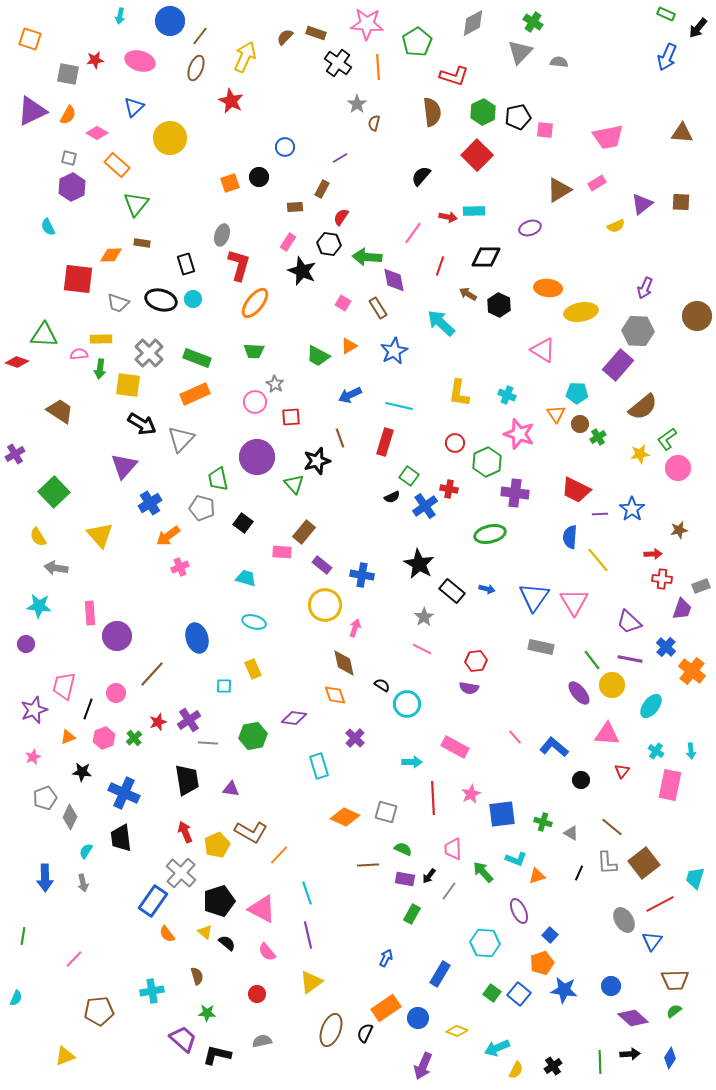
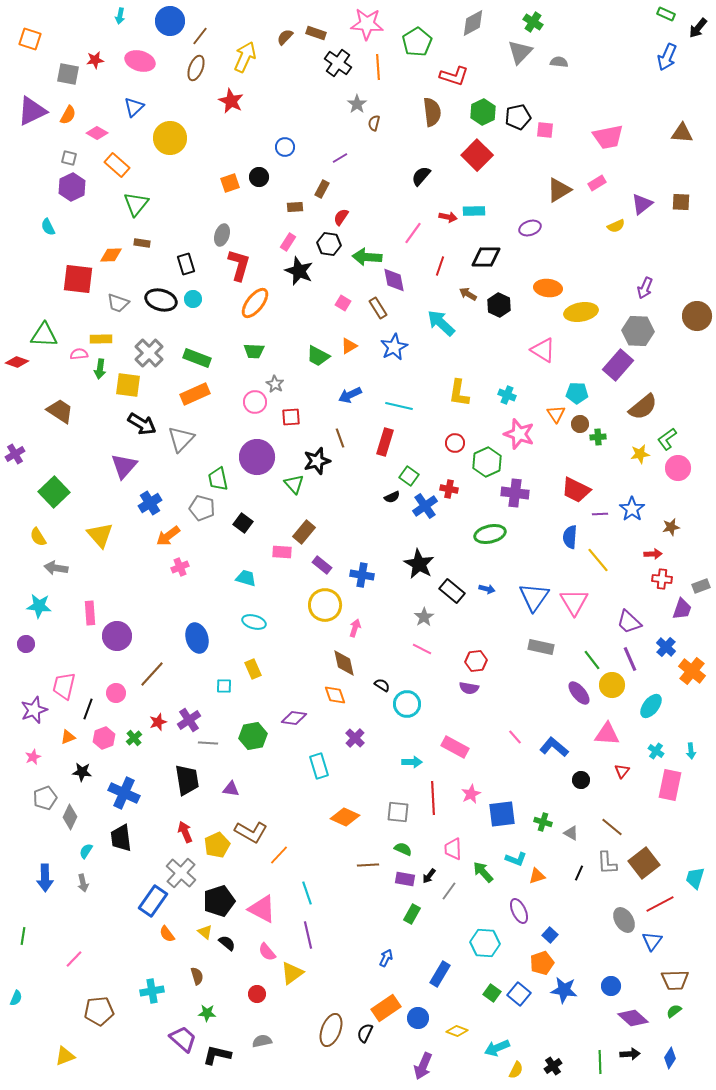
black star at (302, 271): moved 3 px left
blue star at (394, 351): moved 4 px up
green cross at (598, 437): rotated 28 degrees clockwise
brown star at (679, 530): moved 8 px left, 3 px up
purple line at (630, 659): rotated 55 degrees clockwise
gray square at (386, 812): moved 12 px right; rotated 10 degrees counterclockwise
yellow triangle at (311, 982): moved 19 px left, 9 px up
